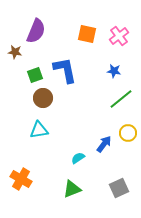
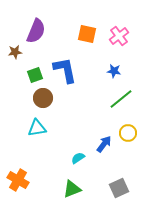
brown star: rotated 16 degrees counterclockwise
cyan triangle: moved 2 px left, 2 px up
orange cross: moved 3 px left, 1 px down
